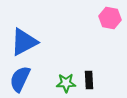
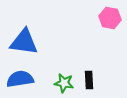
blue triangle: rotated 36 degrees clockwise
blue semicircle: rotated 56 degrees clockwise
green star: moved 2 px left; rotated 12 degrees clockwise
